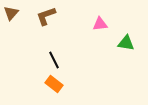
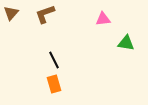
brown L-shape: moved 1 px left, 2 px up
pink triangle: moved 3 px right, 5 px up
orange rectangle: rotated 36 degrees clockwise
